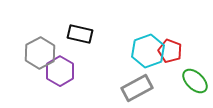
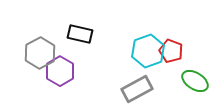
red pentagon: moved 1 px right
green ellipse: rotated 12 degrees counterclockwise
gray rectangle: moved 1 px down
